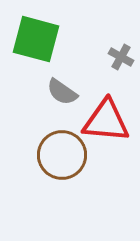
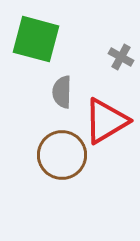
gray semicircle: rotated 56 degrees clockwise
red triangle: rotated 36 degrees counterclockwise
